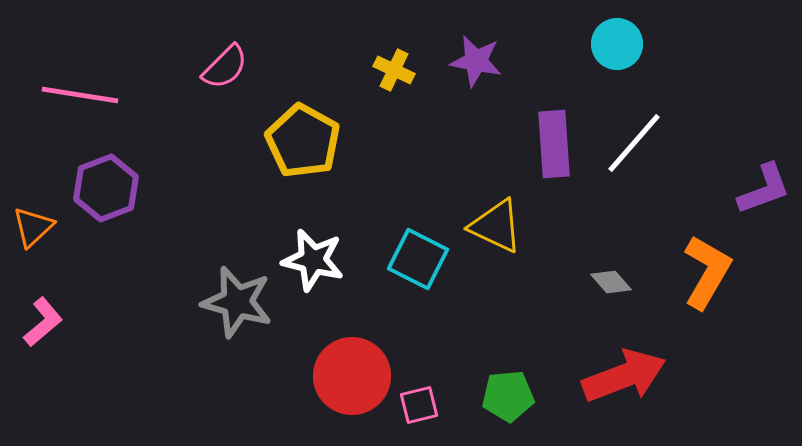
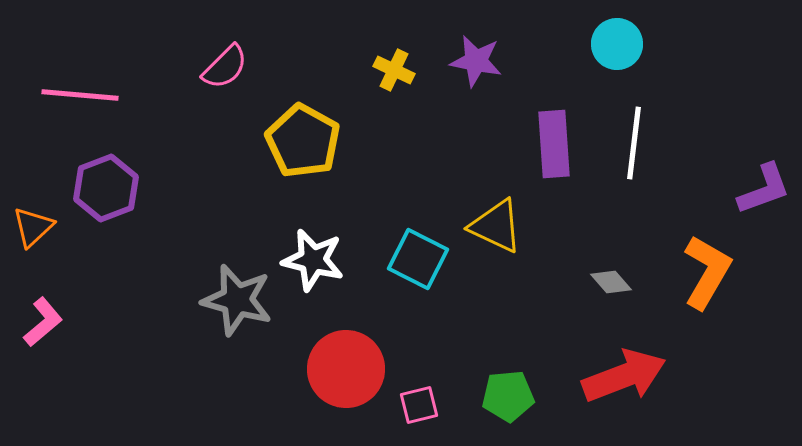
pink line: rotated 4 degrees counterclockwise
white line: rotated 34 degrees counterclockwise
gray star: moved 2 px up
red circle: moved 6 px left, 7 px up
